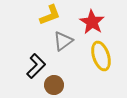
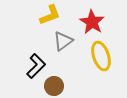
brown circle: moved 1 px down
